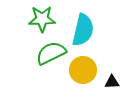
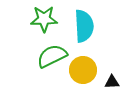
green star: moved 2 px right
cyan semicircle: moved 1 px right, 4 px up; rotated 16 degrees counterclockwise
green semicircle: moved 1 px right, 3 px down
